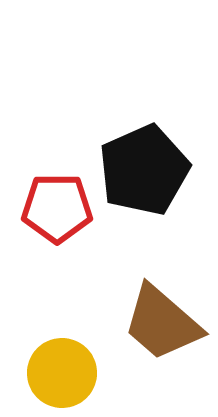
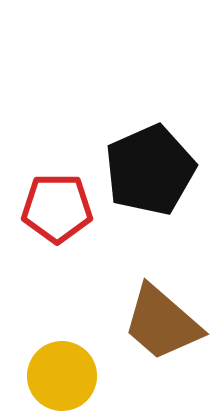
black pentagon: moved 6 px right
yellow circle: moved 3 px down
